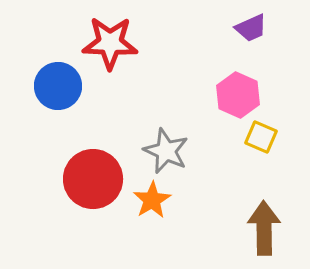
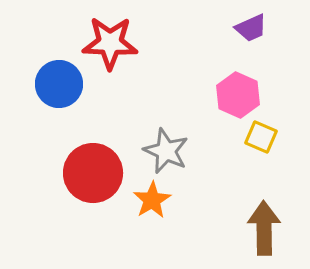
blue circle: moved 1 px right, 2 px up
red circle: moved 6 px up
